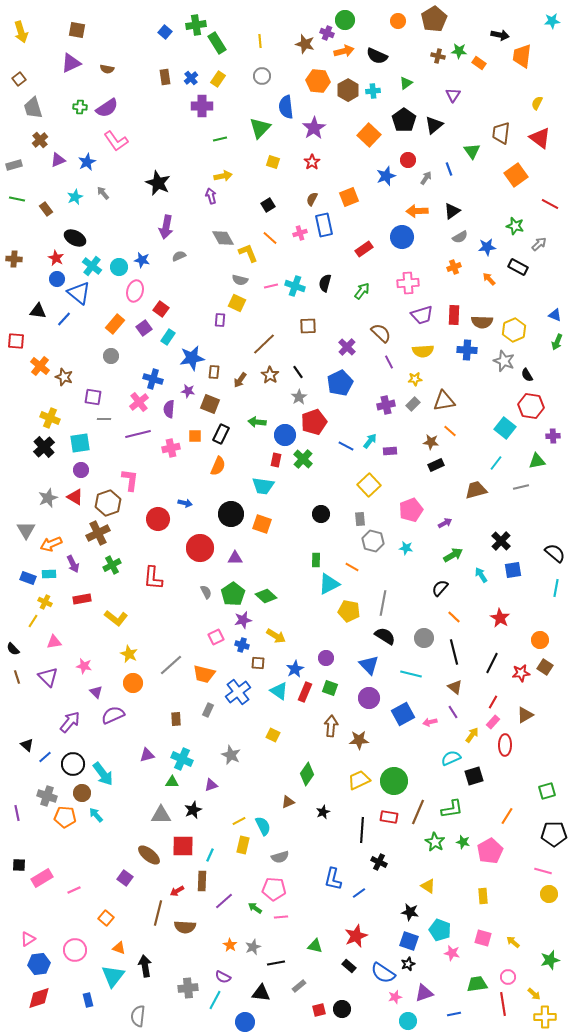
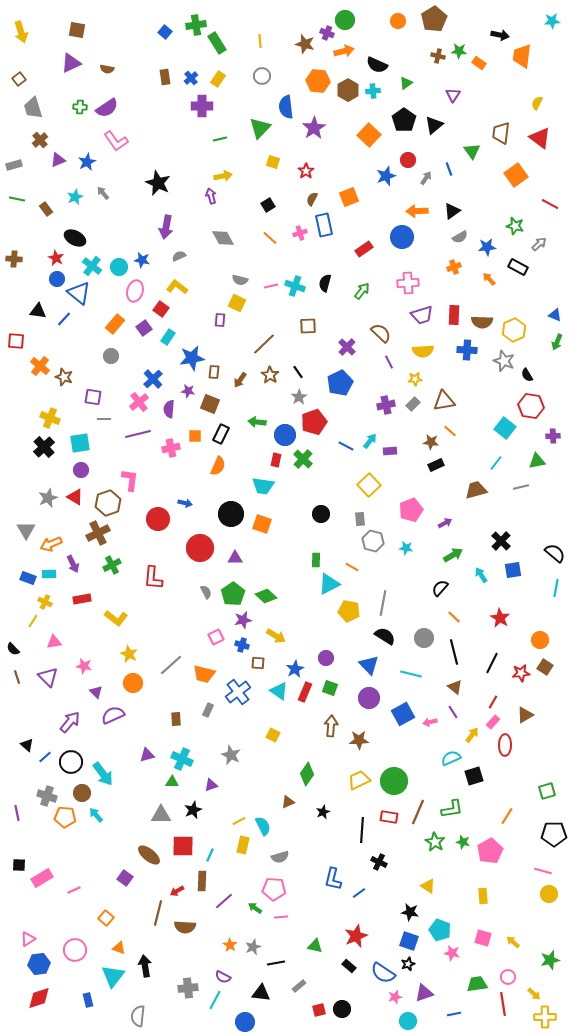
black semicircle at (377, 56): moved 9 px down
red star at (312, 162): moved 6 px left, 9 px down
yellow L-shape at (248, 253): moved 71 px left, 34 px down; rotated 30 degrees counterclockwise
blue cross at (153, 379): rotated 30 degrees clockwise
black circle at (73, 764): moved 2 px left, 2 px up
